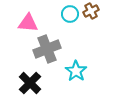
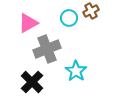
cyan circle: moved 1 px left, 4 px down
pink triangle: rotated 35 degrees counterclockwise
black cross: moved 2 px right, 1 px up
